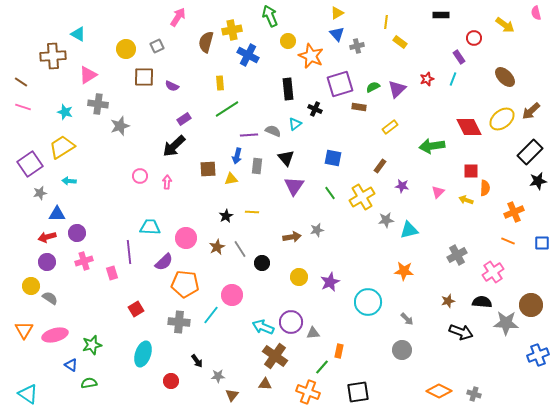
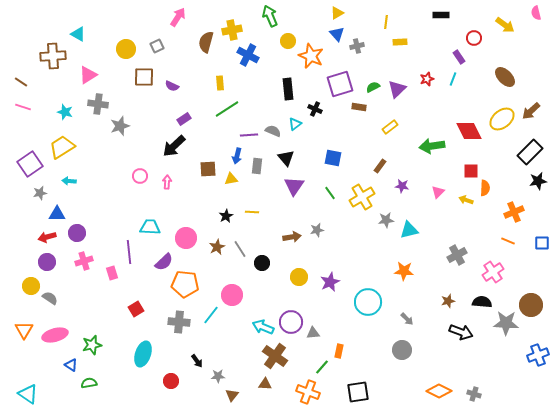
yellow rectangle at (400, 42): rotated 40 degrees counterclockwise
red diamond at (469, 127): moved 4 px down
